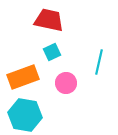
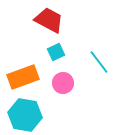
red trapezoid: rotated 16 degrees clockwise
cyan square: moved 4 px right
cyan line: rotated 50 degrees counterclockwise
pink circle: moved 3 px left
